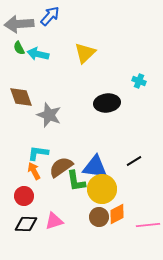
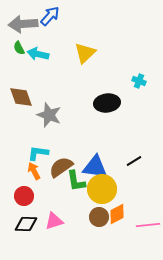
gray arrow: moved 4 px right
